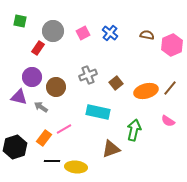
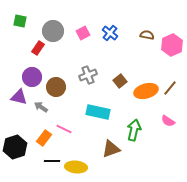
brown square: moved 4 px right, 2 px up
pink line: rotated 56 degrees clockwise
